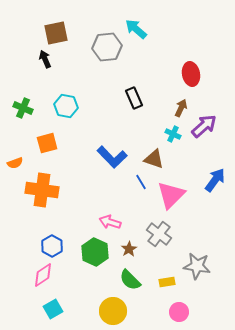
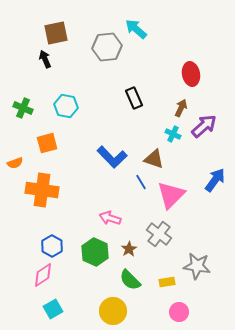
pink arrow: moved 4 px up
